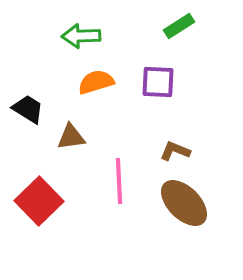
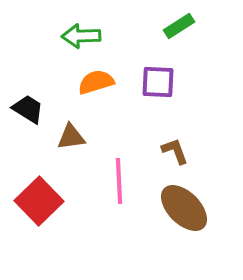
brown L-shape: rotated 48 degrees clockwise
brown ellipse: moved 5 px down
